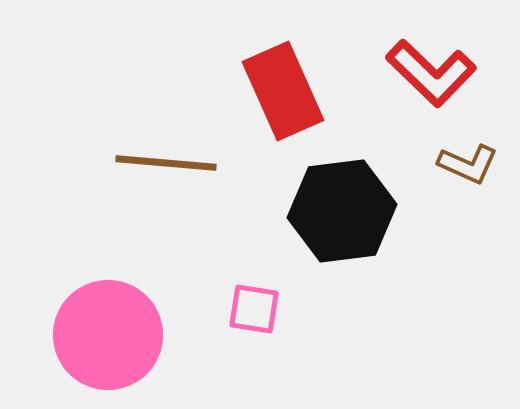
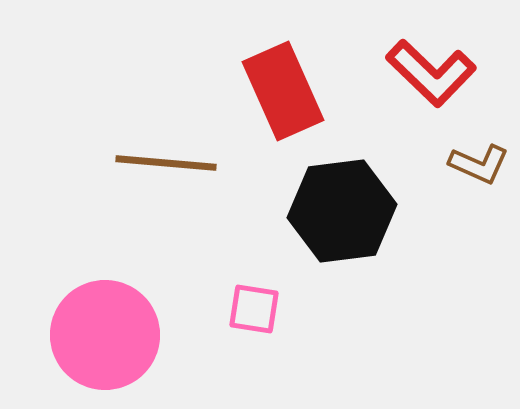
brown L-shape: moved 11 px right
pink circle: moved 3 px left
